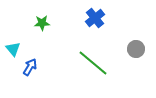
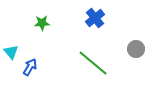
cyan triangle: moved 2 px left, 3 px down
